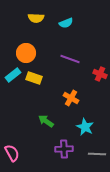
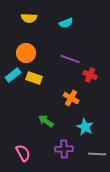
yellow semicircle: moved 7 px left
red cross: moved 10 px left, 1 px down
pink semicircle: moved 11 px right
